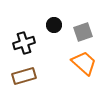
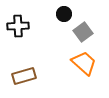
black circle: moved 10 px right, 11 px up
gray square: rotated 18 degrees counterclockwise
black cross: moved 6 px left, 17 px up; rotated 15 degrees clockwise
